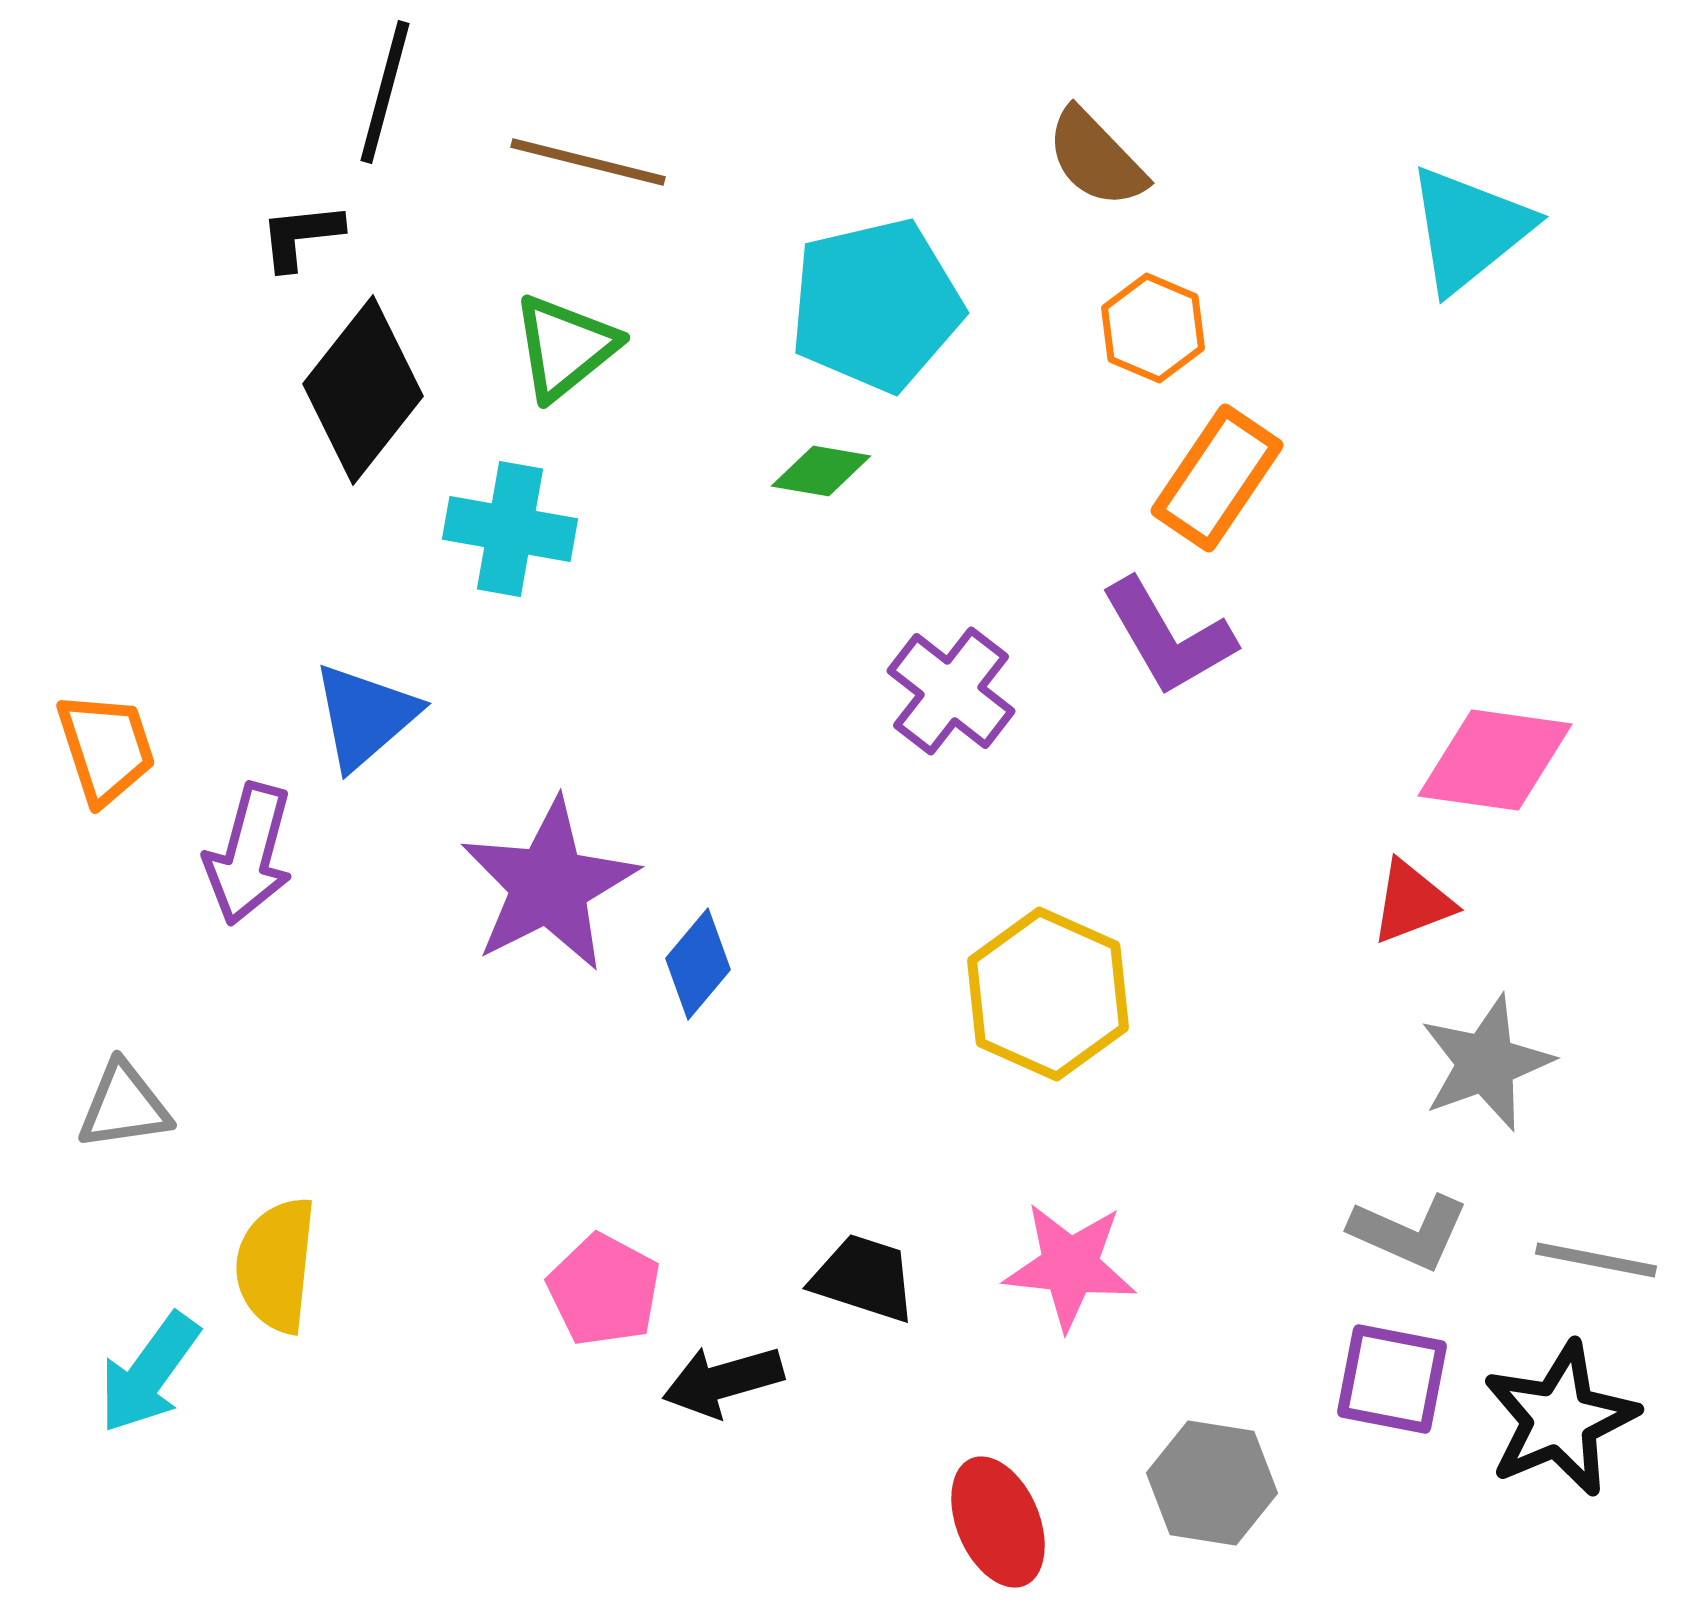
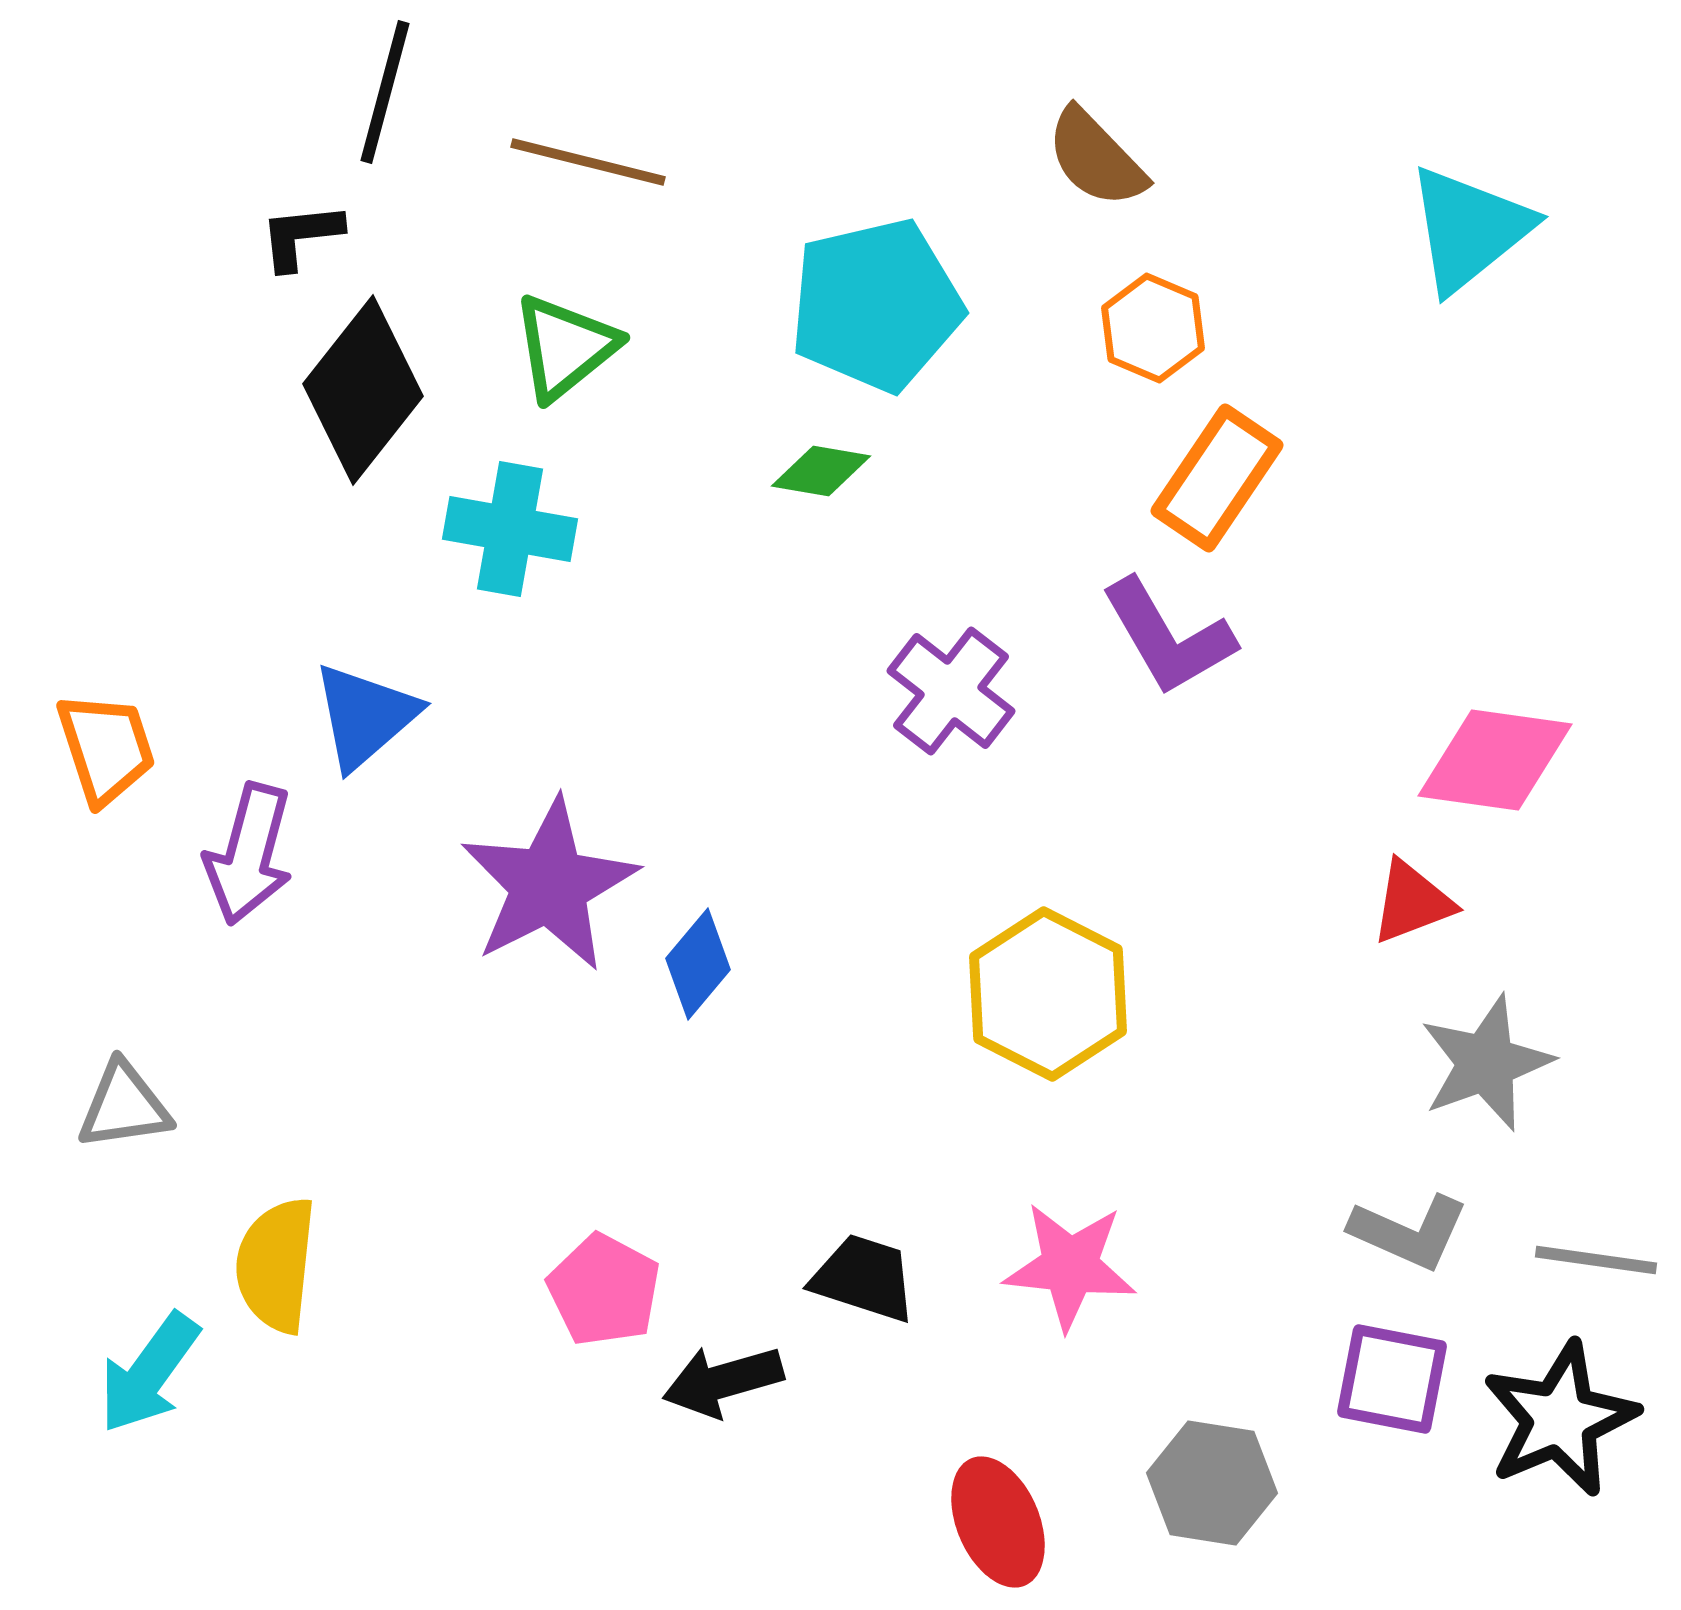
yellow hexagon: rotated 3 degrees clockwise
gray line: rotated 3 degrees counterclockwise
